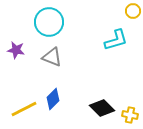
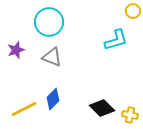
purple star: rotated 30 degrees counterclockwise
